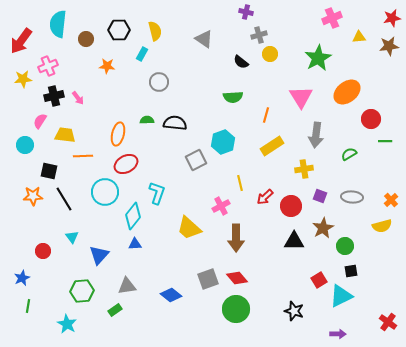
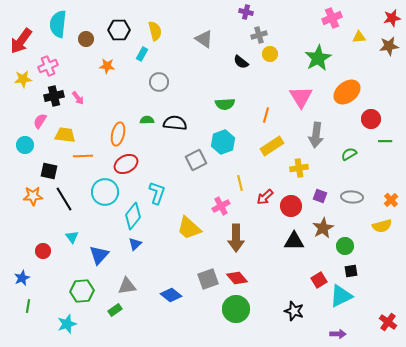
green semicircle at (233, 97): moved 8 px left, 7 px down
yellow cross at (304, 169): moved 5 px left, 1 px up
blue triangle at (135, 244): rotated 40 degrees counterclockwise
cyan star at (67, 324): rotated 24 degrees clockwise
